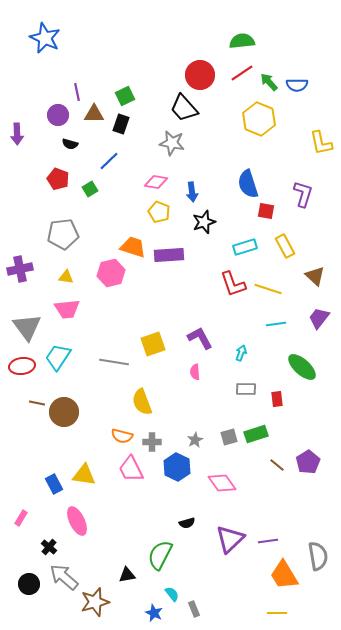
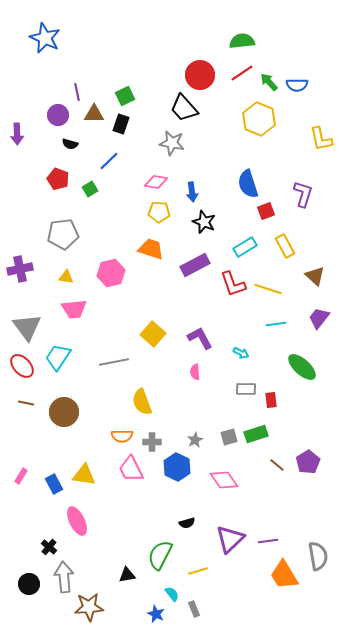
yellow L-shape at (321, 143): moved 4 px up
red square at (266, 211): rotated 30 degrees counterclockwise
yellow pentagon at (159, 212): rotated 20 degrees counterclockwise
black star at (204, 222): rotated 30 degrees counterclockwise
orange trapezoid at (133, 247): moved 18 px right, 2 px down
cyan rectangle at (245, 247): rotated 15 degrees counterclockwise
purple rectangle at (169, 255): moved 26 px right, 10 px down; rotated 24 degrees counterclockwise
pink trapezoid at (67, 309): moved 7 px right
yellow square at (153, 344): moved 10 px up; rotated 30 degrees counterclockwise
cyan arrow at (241, 353): rotated 98 degrees clockwise
gray line at (114, 362): rotated 20 degrees counterclockwise
red ellipse at (22, 366): rotated 55 degrees clockwise
red rectangle at (277, 399): moved 6 px left, 1 px down
brown line at (37, 403): moved 11 px left
orange semicircle at (122, 436): rotated 15 degrees counterclockwise
pink diamond at (222, 483): moved 2 px right, 3 px up
pink rectangle at (21, 518): moved 42 px up
gray arrow at (64, 577): rotated 44 degrees clockwise
brown star at (95, 602): moved 6 px left, 5 px down; rotated 12 degrees clockwise
blue star at (154, 613): moved 2 px right, 1 px down
yellow line at (277, 613): moved 79 px left, 42 px up; rotated 18 degrees counterclockwise
